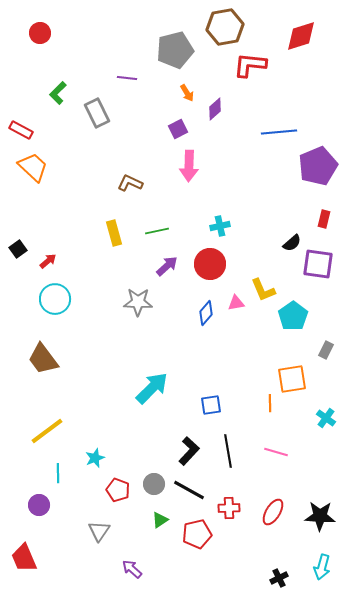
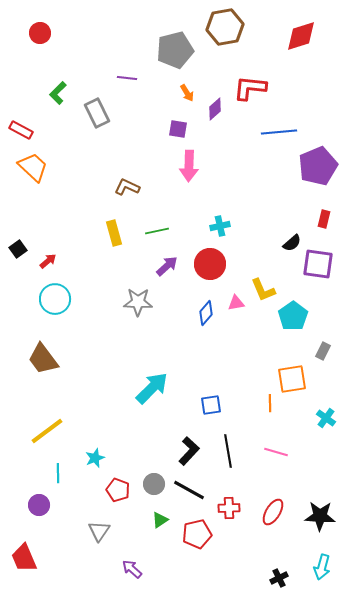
red L-shape at (250, 65): moved 23 px down
purple square at (178, 129): rotated 36 degrees clockwise
brown L-shape at (130, 183): moved 3 px left, 4 px down
gray rectangle at (326, 350): moved 3 px left, 1 px down
